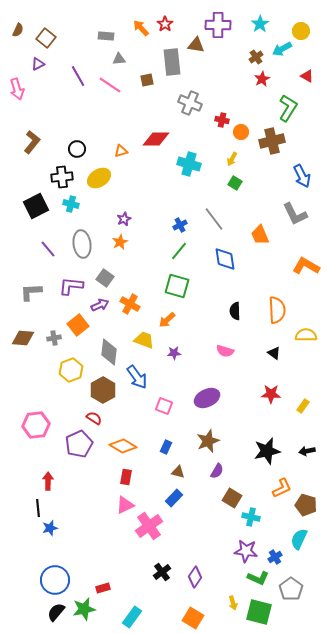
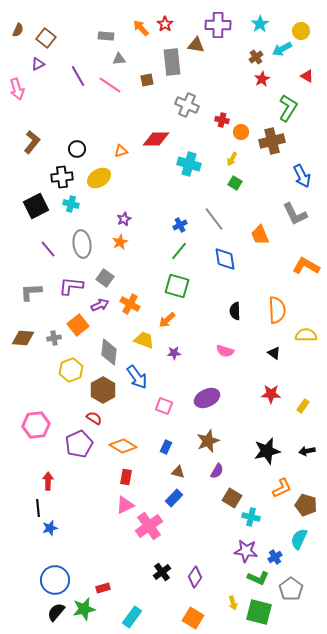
gray cross at (190, 103): moved 3 px left, 2 px down
